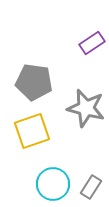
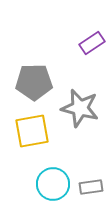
gray pentagon: rotated 9 degrees counterclockwise
gray star: moved 6 px left
yellow square: rotated 9 degrees clockwise
gray rectangle: rotated 50 degrees clockwise
